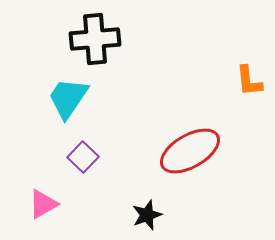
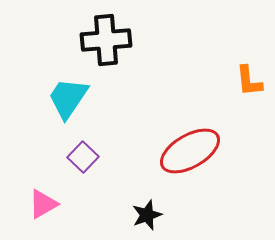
black cross: moved 11 px right, 1 px down
